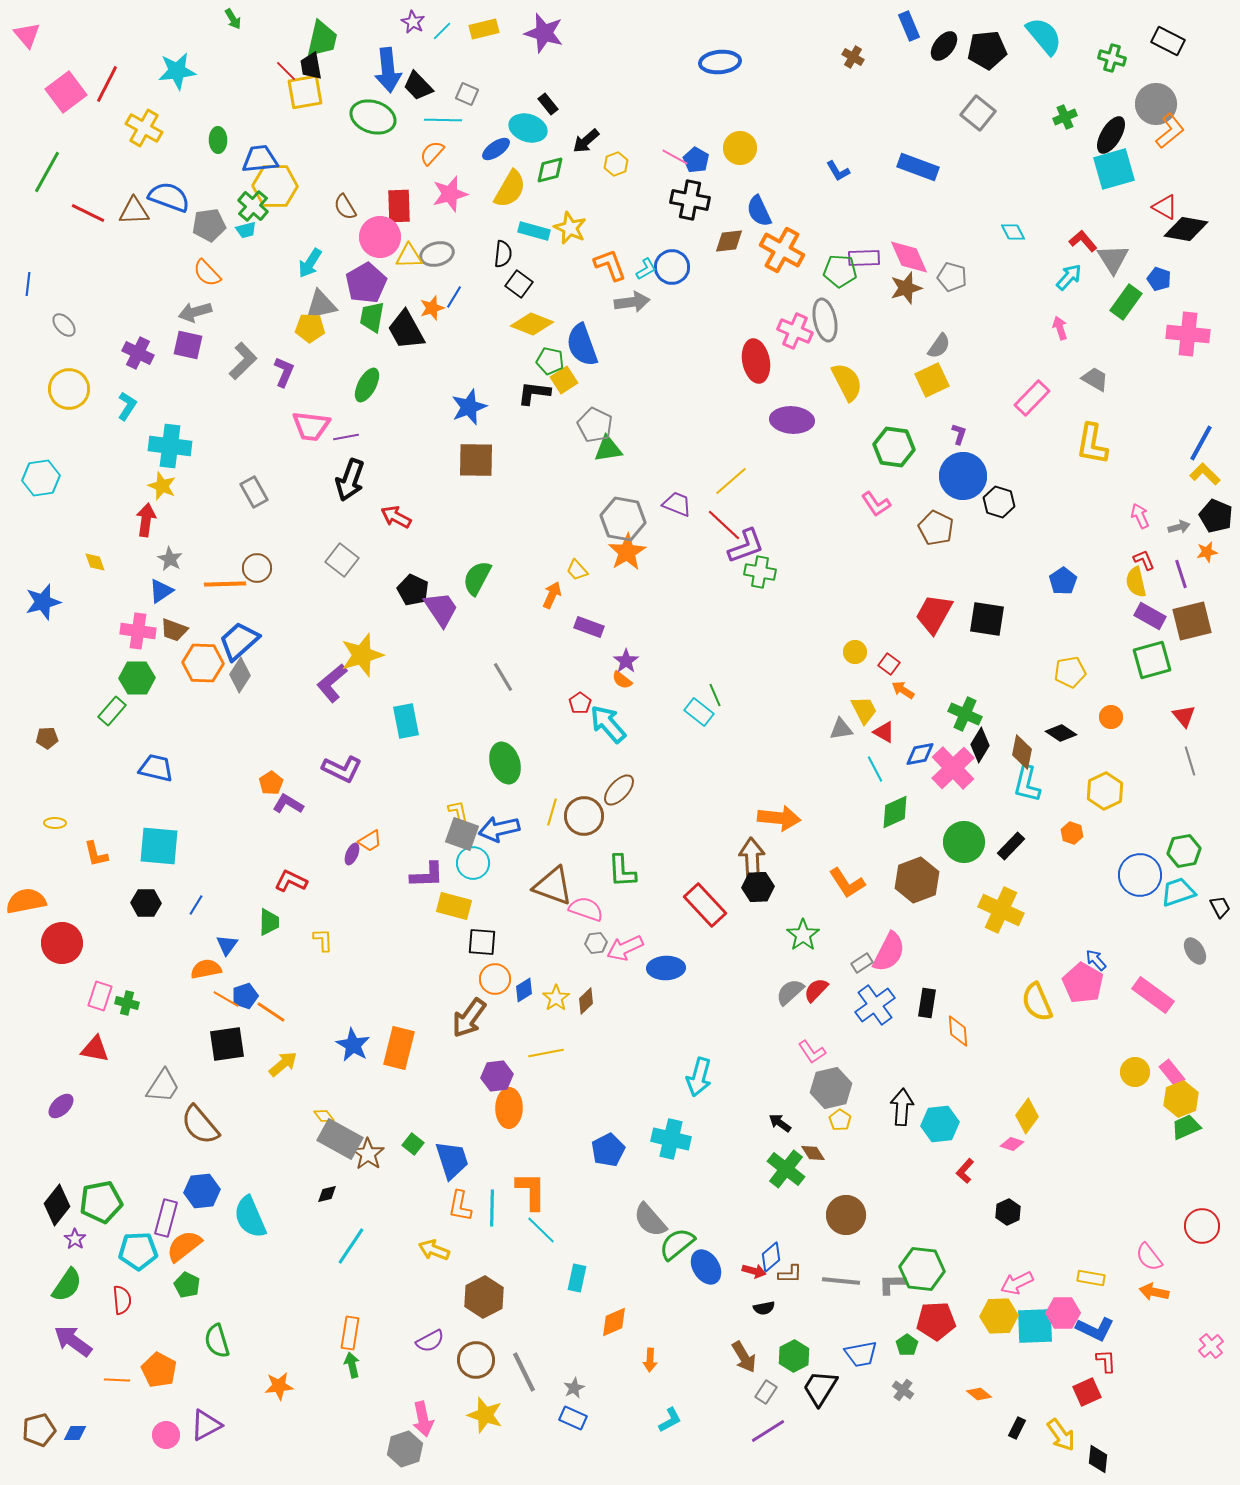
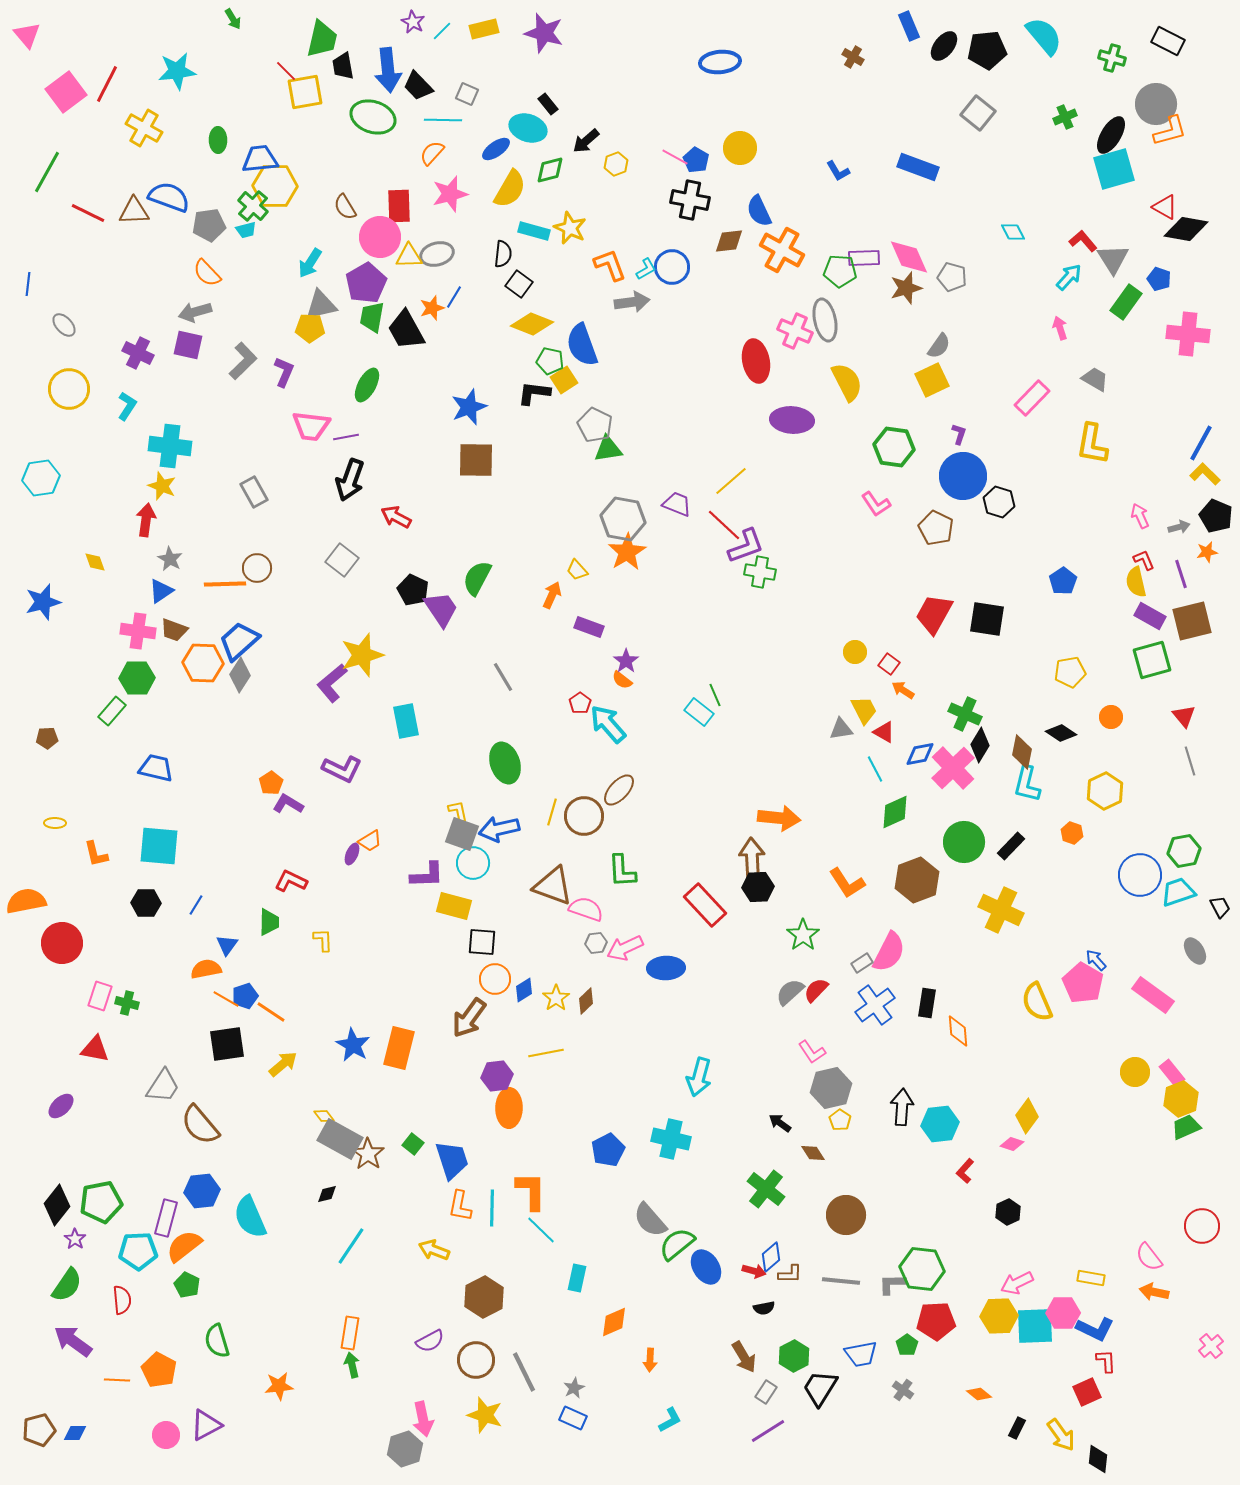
black trapezoid at (311, 66): moved 32 px right
orange L-shape at (1170, 131): rotated 24 degrees clockwise
green cross at (786, 1169): moved 20 px left, 20 px down
